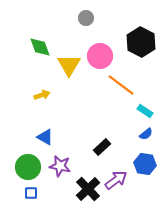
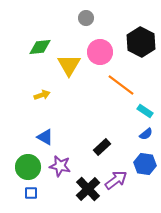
green diamond: rotated 75 degrees counterclockwise
pink circle: moved 4 px up
